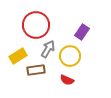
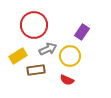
red circle: moved 2 px left
gray arrow: rotated 36 degrees clockwise
